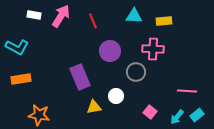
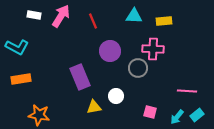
gray circle: moved 2 px right, 4 px up
pink square: rotated 24 degrees counterclockwise
